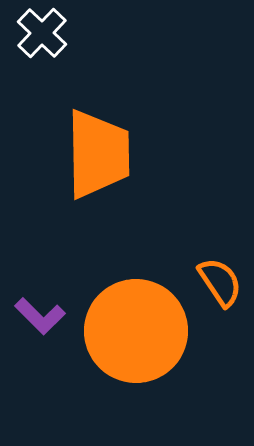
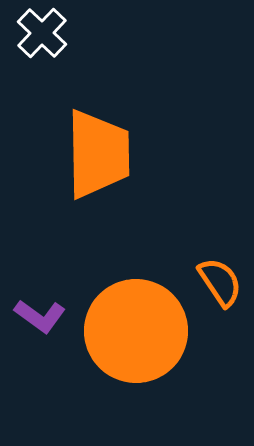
purple L-shape: rotated 9 degrees counterclockwise
